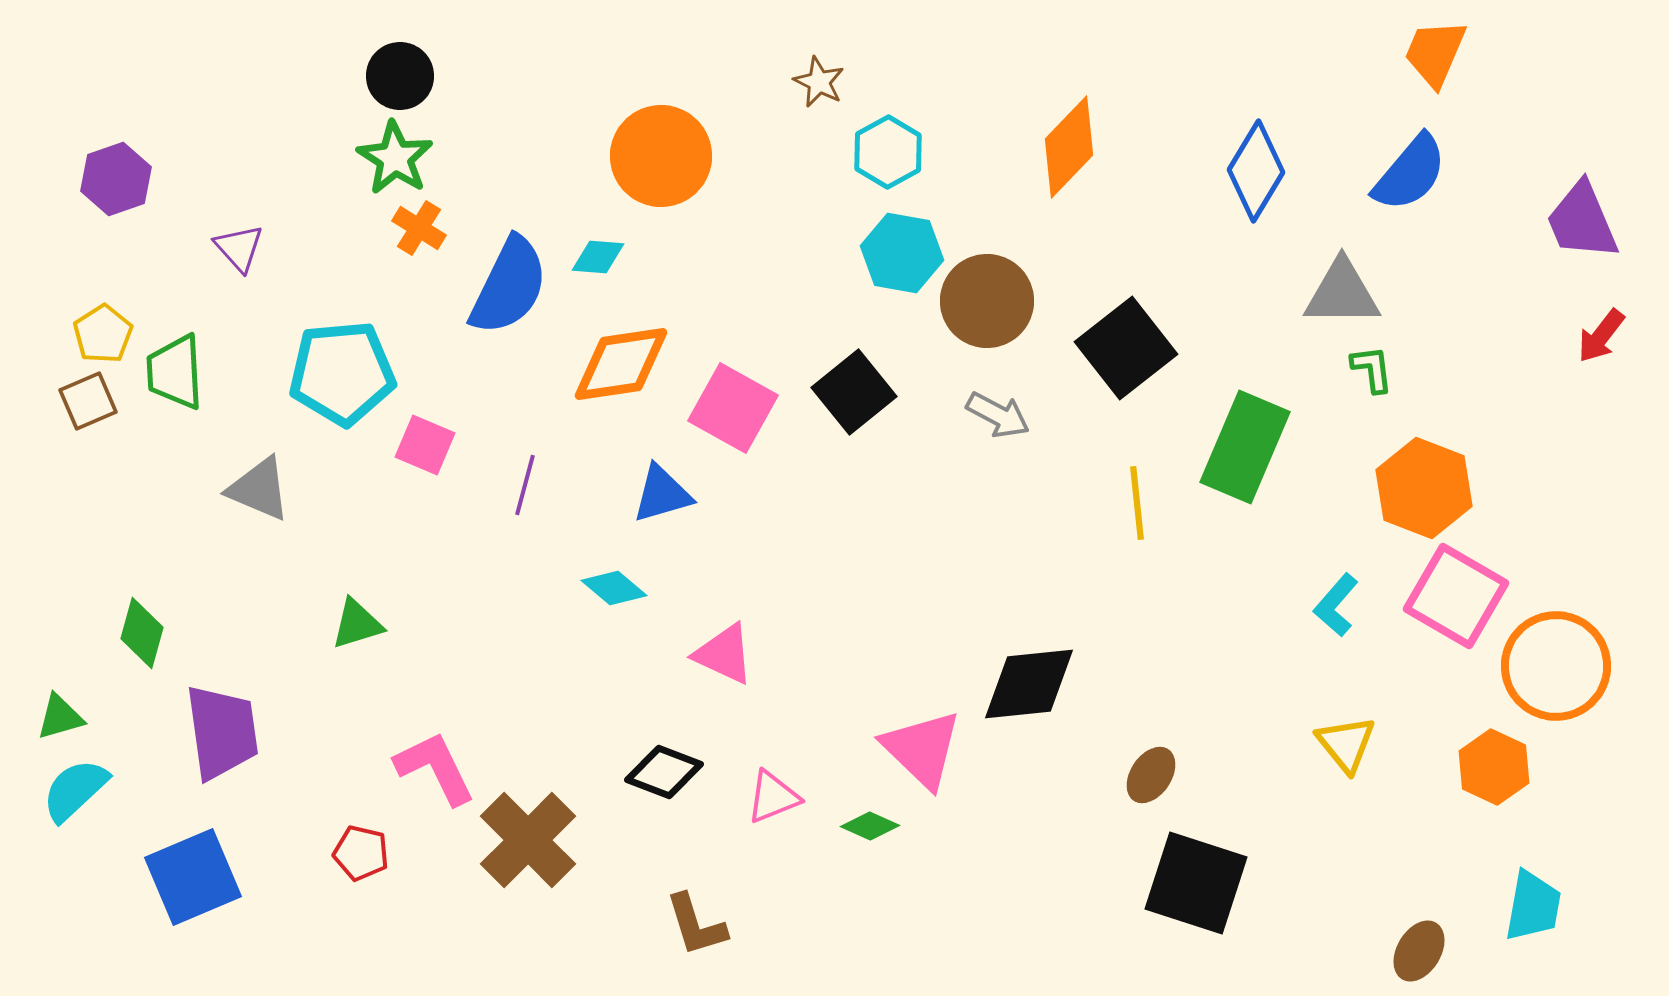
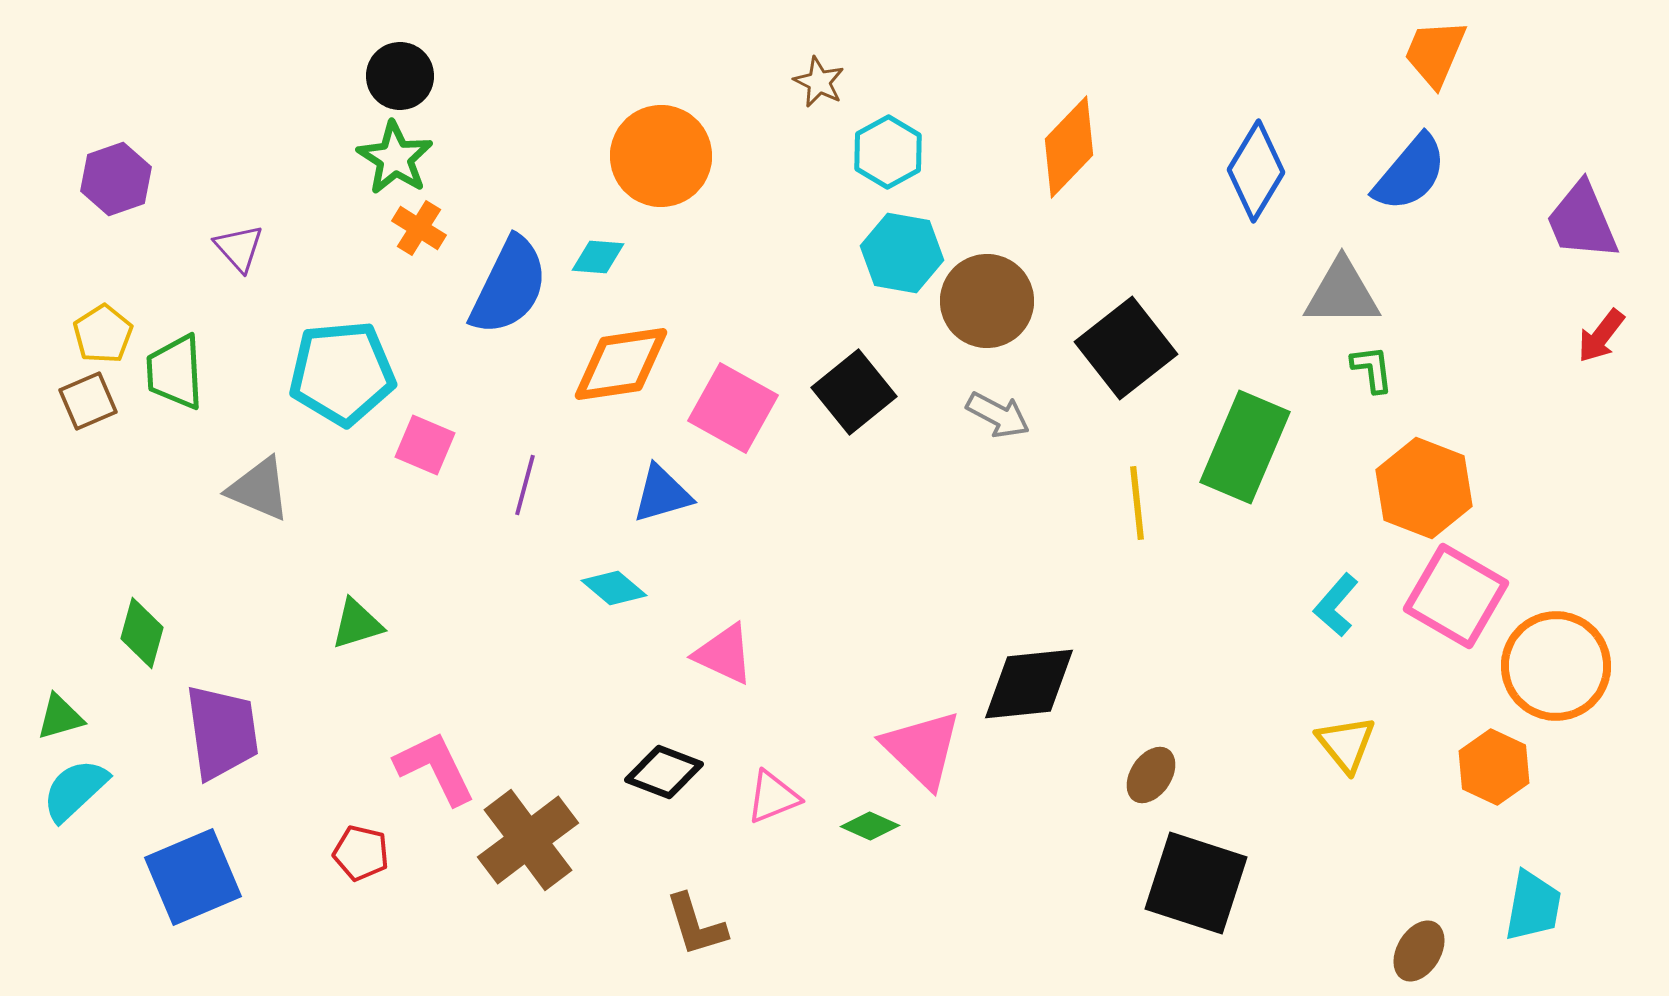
brown cross at (528, 840): rotated 8 degrees clockwise
